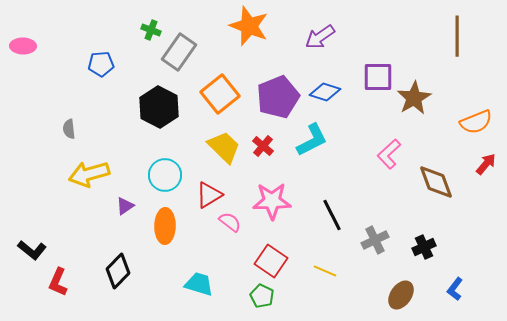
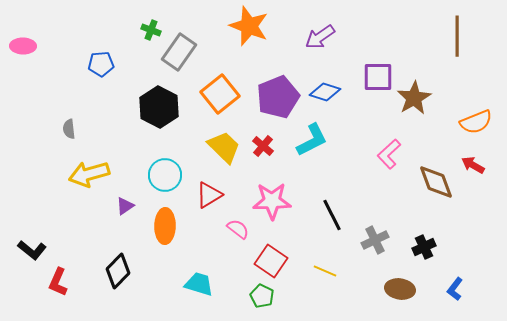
red arrow: moved 13 px left, 1 px down; rotated 100 degrees counterclockwise
pink semicircle: moved 8 px right, 7 px down
brown ellipse: moved 1 px left, 6 px up; rotated 64 degrees clockwise
